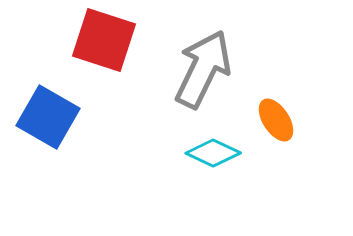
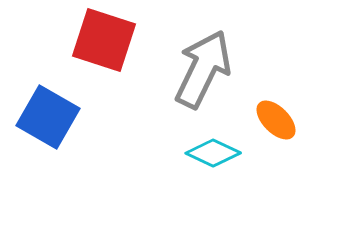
orange ellipse: rotated 12 degrees counterclockwise
